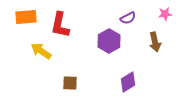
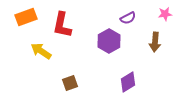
orange rectangle: rotated 15 degrees counterclockwise
red L-shape: moved 2 px right
brown arrow: rotated 18 degrees clockwise
brown square: rotated 21 degrees counterclockwise
